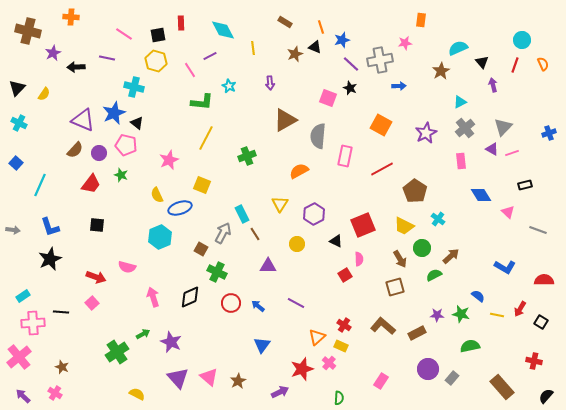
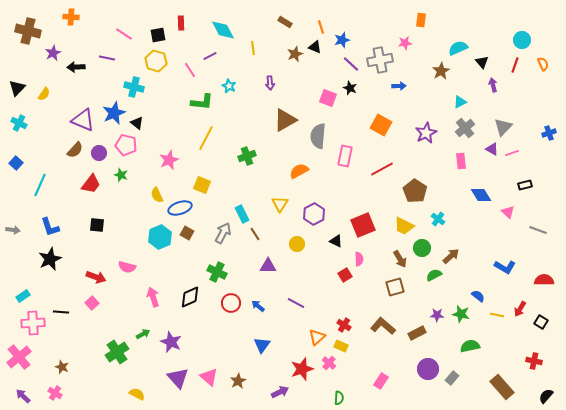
brown square at (201, 249): moved 14 px left, 16 px up
